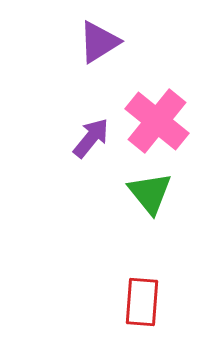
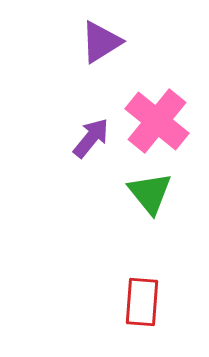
purple triangle: moved 2 px right
